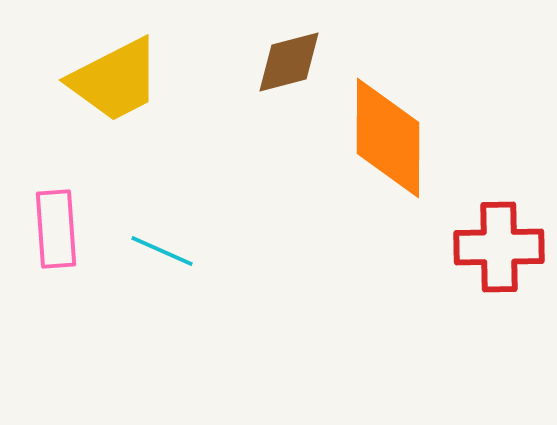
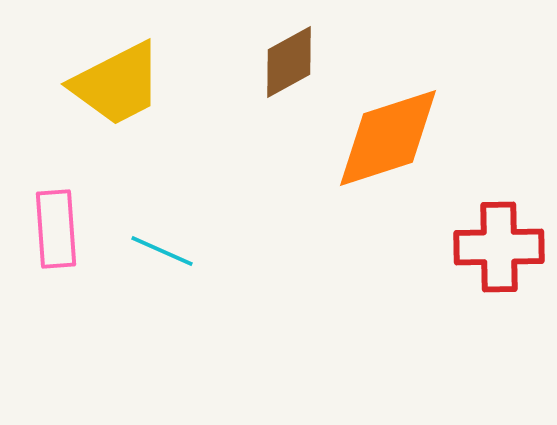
brown diamond: rotated 14 degrees counterclockwise
yellow trapezoid: moved 2 px right, 4 px down
orange diamond: rotated 72 degrees clockwise
